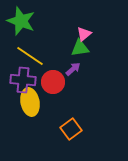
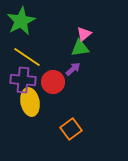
green star: rotated 24 degrees clockwise
yellow line: moved 3 px left, 1 px down
